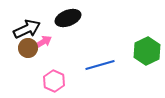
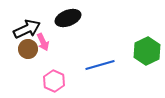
pink arrow: rotated 96 degrees clockwise
brown circle: moved 1 px down
